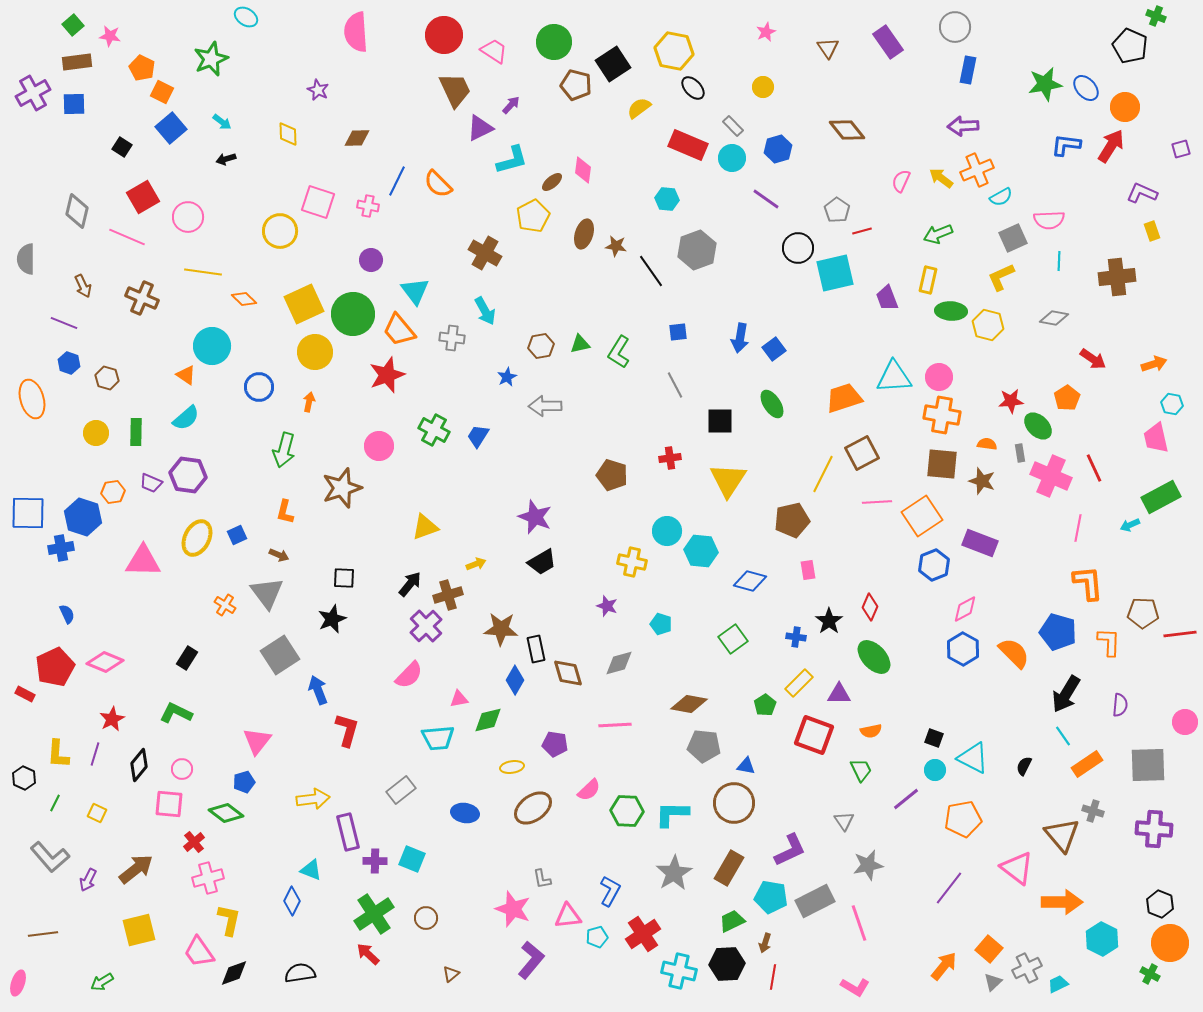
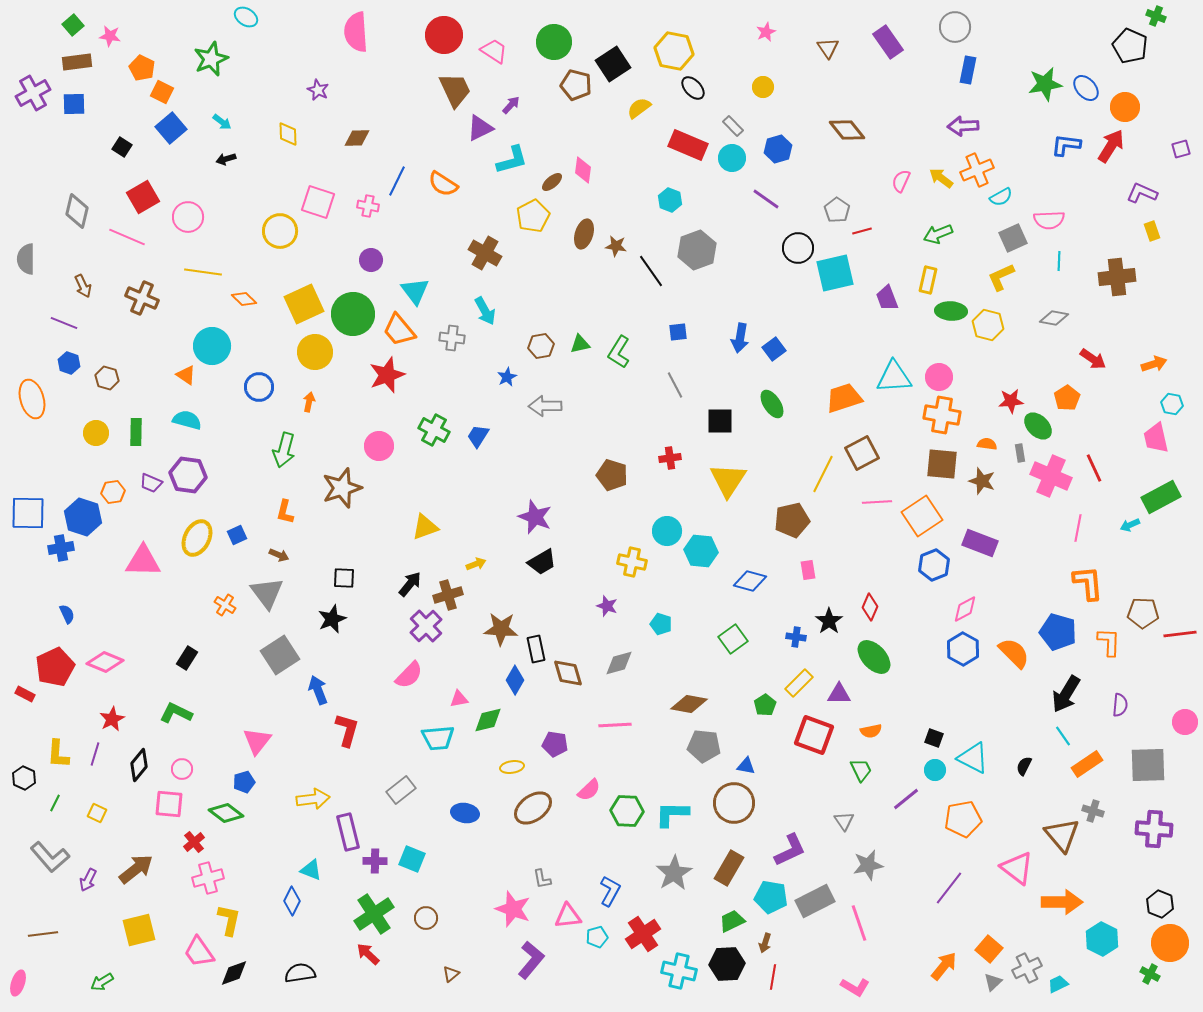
orange semicircle at (438, 184): moved 5 px right; rotated 12 degrees counterclockwise
cyan hexagon at (667, 199): moved 3 px right, 1 px down; rotated 15 degrees clockwise
cyan semicircle at (186, 418): moved 1 px right, 2 px down; rotated 124 degrees counterclockwise
